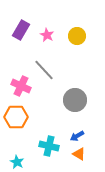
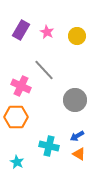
pink star: moved 3 px up
